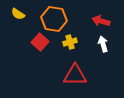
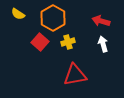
orange hexagon: moved 1 px left, 1 px up; rotated 20 degrees clockwise
yellow cross: moved 2 px left
red triangle: rotated 10 degrees counterclockwise
